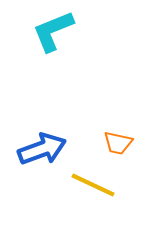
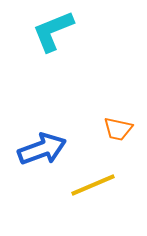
orange trapezoid: moved 14 px up
yellow line: rotated 48 degrees counterclockwise
